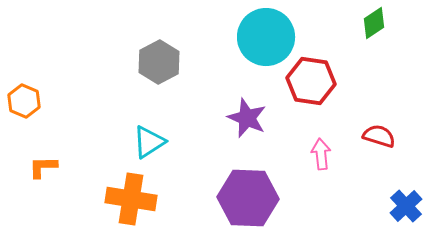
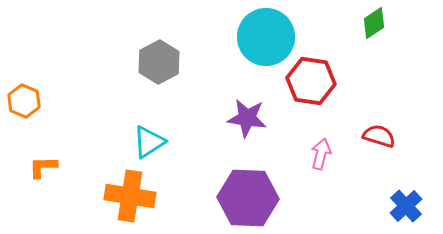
purple star: rotated 15 degrees counterclockwise
pink arrow: rotated 20 degrees clockwise
orange cross: moved 1 px left, 3 px up
